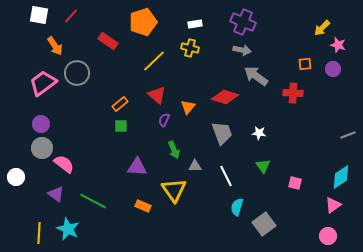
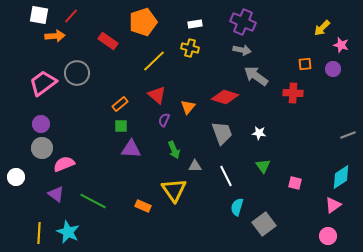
pink star at (338, 45): moved 3 px right
orange arrow at (55, 46): moved 10 px up; rotated 60 degrees counterclockwise
pink semicircle at (64, 164): rotated 60 degrees counterclockwise
purple triangle at (137, 167): moved 6 px left, 18 px up
cyan star at (68, 229): moved 3 px down
